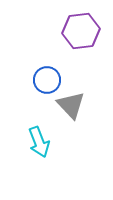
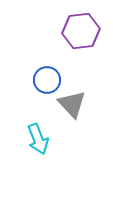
gray triangle: moved 1 px right, 1 px up
cyan arrow: moved 1 px left, 3 px up
